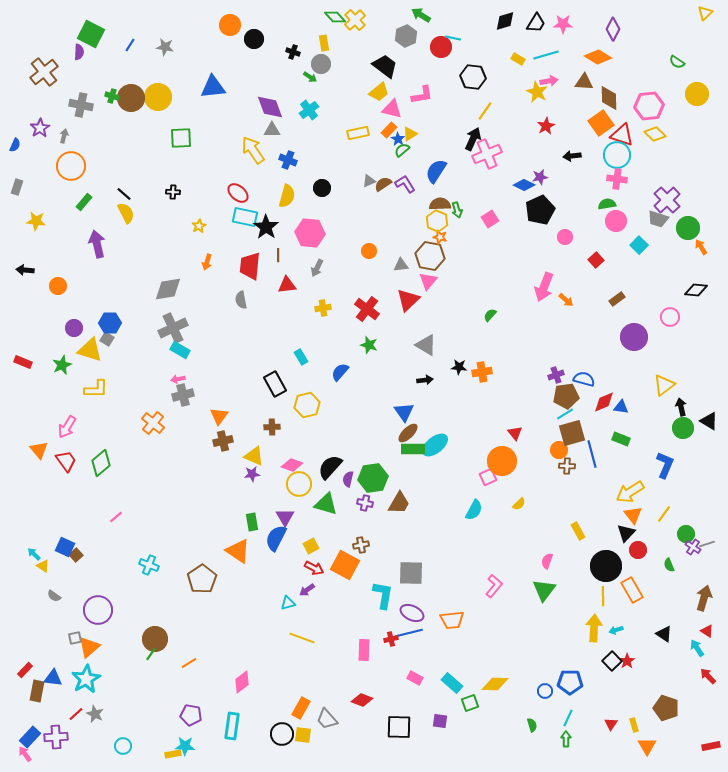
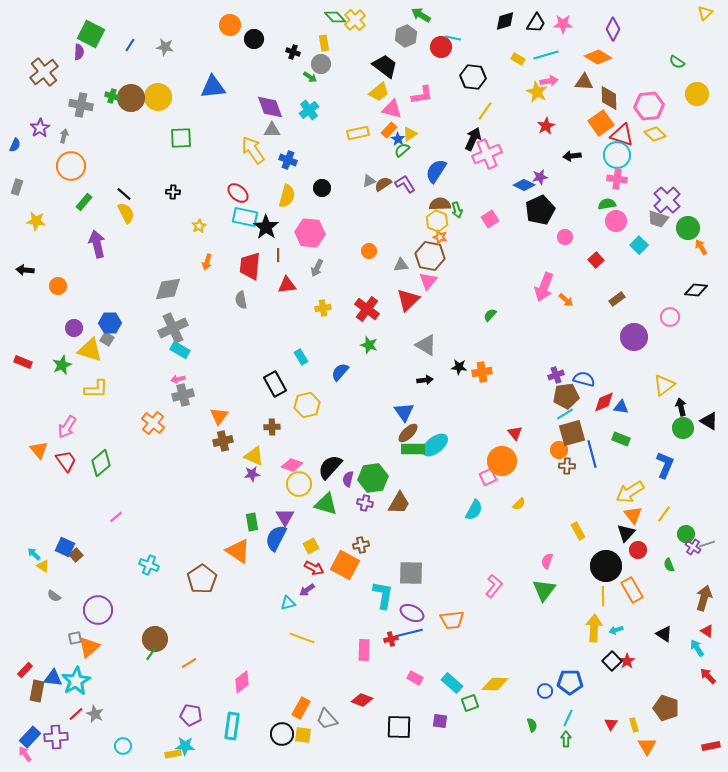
cyan star at (86, 679): moved 10 px left, 2 px down
